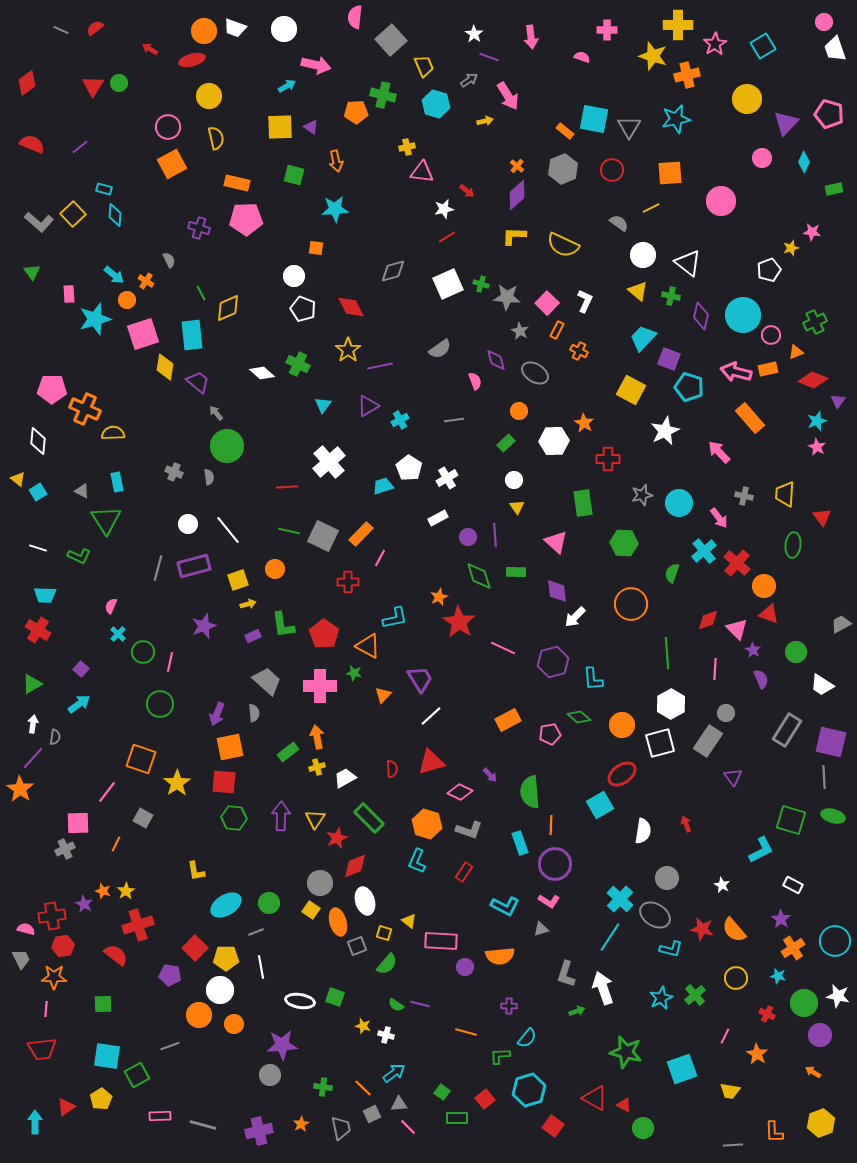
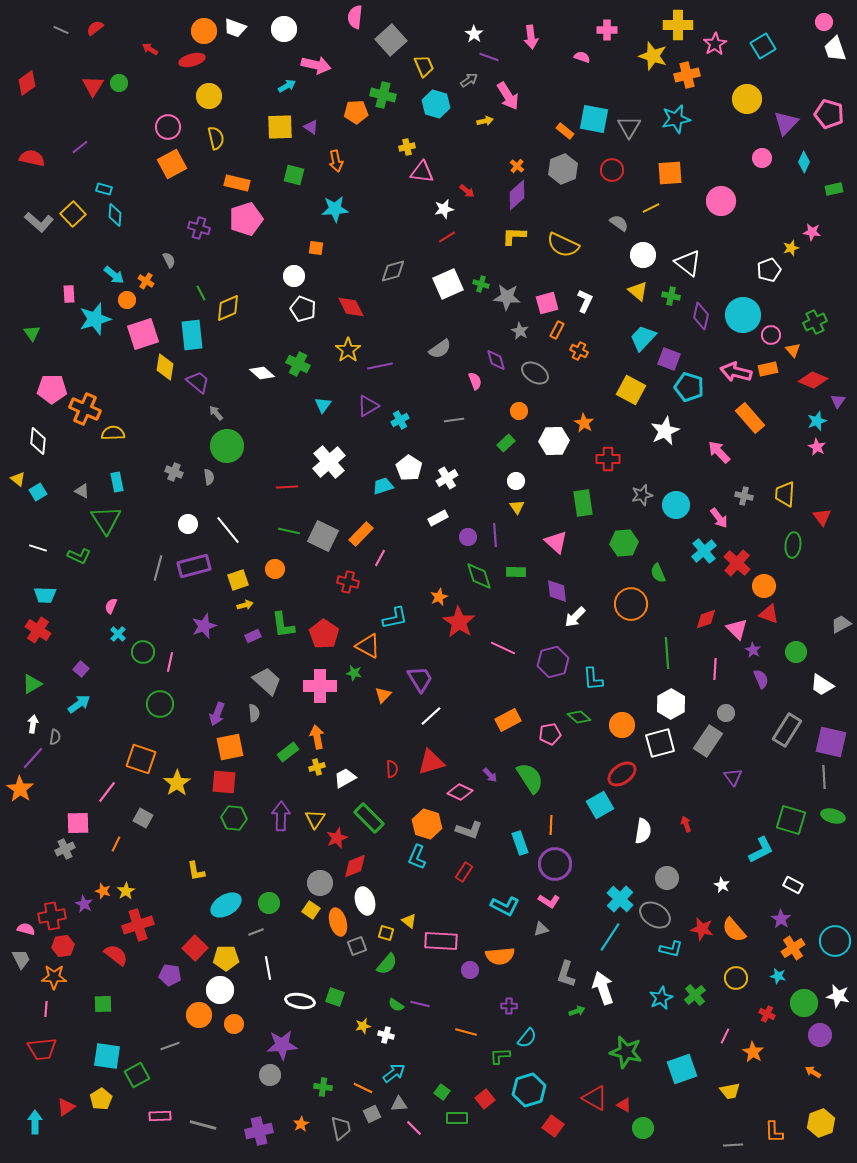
red semicircle at (32, 144): moved 14 px down; rotated 10 degrees counterclockwise
pink pentagon at (246, 219): rotated 16 degrees counterclockwise
green triangle at (32, 272): moved 61 px down
pink square at (547, 303): rotated 30 degrees clockwise
orange triangle at (796, 352): moved 3 px left, 2 px up; rotated 49 degrees counterclockwise
white circle at (514, 480): moved 2 px right, 1 px down
cyan circle at (679, 503): moved 3 px left, 2 px down
green hexagon at (624, 543): rotated 8 degrees counterclockwise
green semicircle at (672, 573): moved 14 px left; rotated 42 degrees counterclockwise
red cross at (348, 582): rotated 15 degrees clockwise
yellow arrow at (248, 604): moved 3 px left, 1 px down
red diamond at (708, 620): moved 2 px left, 1 px up
green semicircle at (530, 792): moved 14 px up; rotated 152 degrees clockwise
cyan L-shape at (417, 861): moved 4 px up
yellow square at (384, 933): moved 2 px right
white line at (261, 967): moved 7 px right, 1 px down
purple circle at (465, 967): moved 5 px right, 3 px down
yellow star at (363, 1026): rotated 28 degrees counterclockwise
orange star at (757, 1054): moved 4 px left, 2 px up
orange line at (363, 1088): rotated 18 degrees counterclockwise
yellow trapezoid at (730, 1091): rotated 20 degrees counterclockwise
pink line at (408, 1127): moved 6 px right, 1 px down
